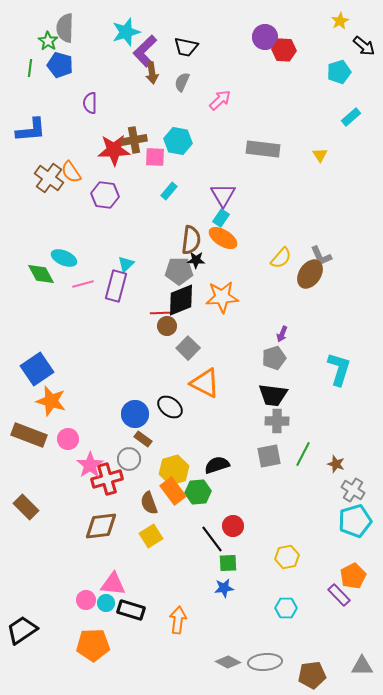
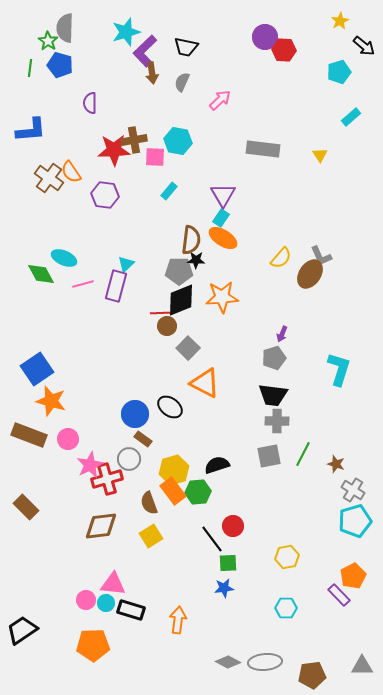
pink star at (90, 465): rotated 8 degrees clockwise
